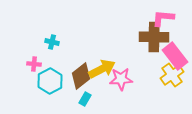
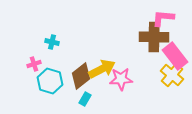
pink cross: rotated 24 degrees counterclockwise
yellow cross: rotated 15 degrees counterclockwise
cyan hexagon: rotated 15 degrees counterclockwise
